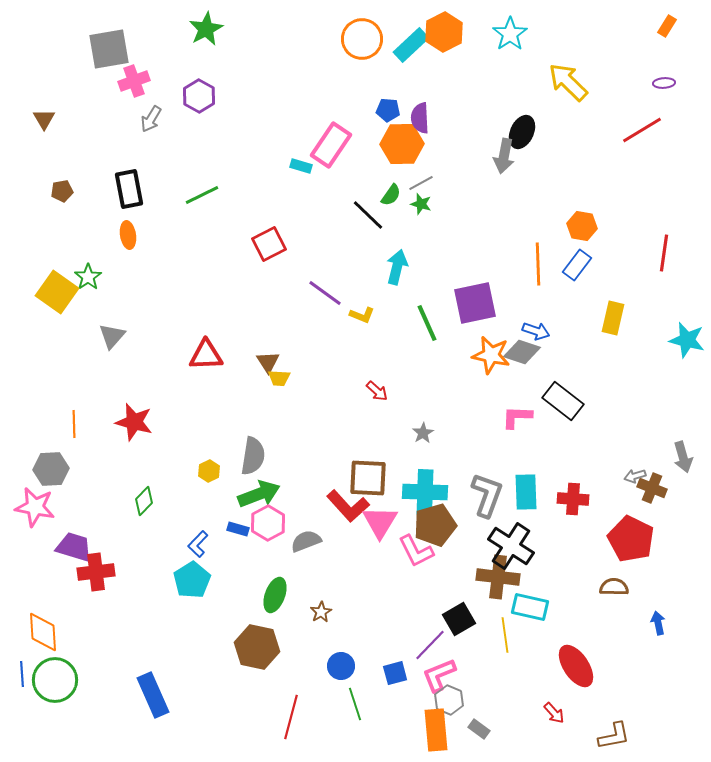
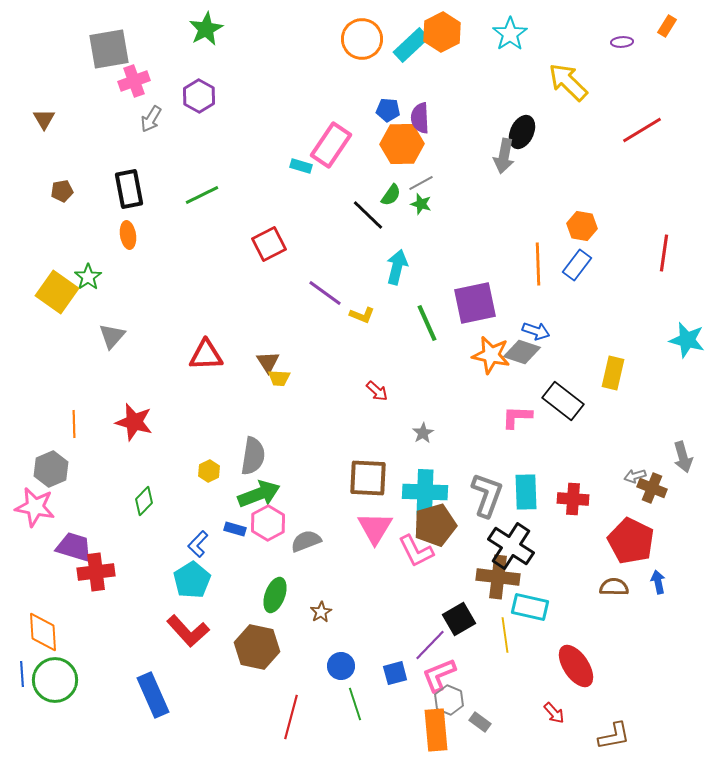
orange hexagon at (444, 32): moved 2 px left
purple ellipse at (664, 83): moved 42 px left, 41 px up
yellow rectangle at (613, 318): moved 55 px down
gray hexagon at (51, 469): rotated 20 degrees counterclockwise
red L-shape at (348, 506): moved 160 px left, 125 px down
pink triangle at (380, 522): moved 5 px left, 6 px down
blue rectangle at (238, 529): moved 3 px left
red pentagon at (631, 539): moved 2 px down
blue arrow at (658, 623): moved 41 px up
gray rectangle at (479, 729): moved 1 px right, 7 px up
